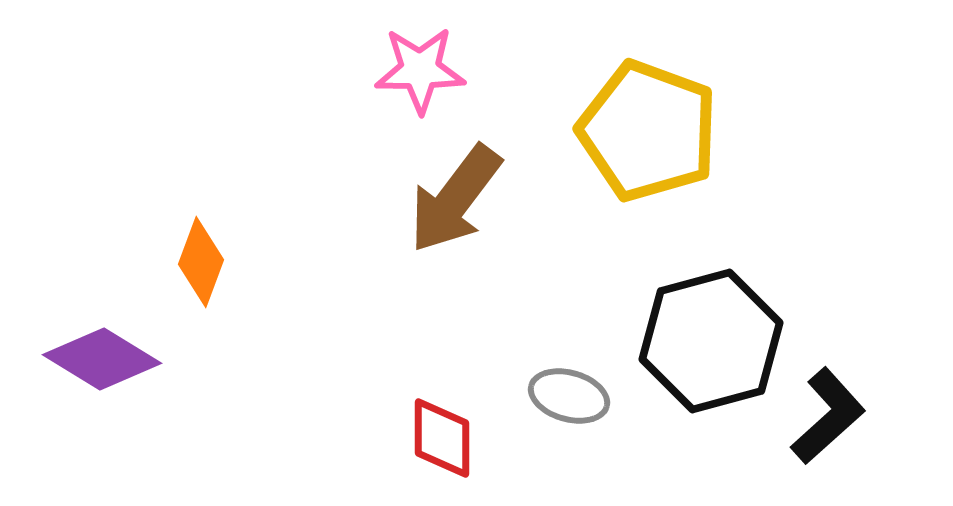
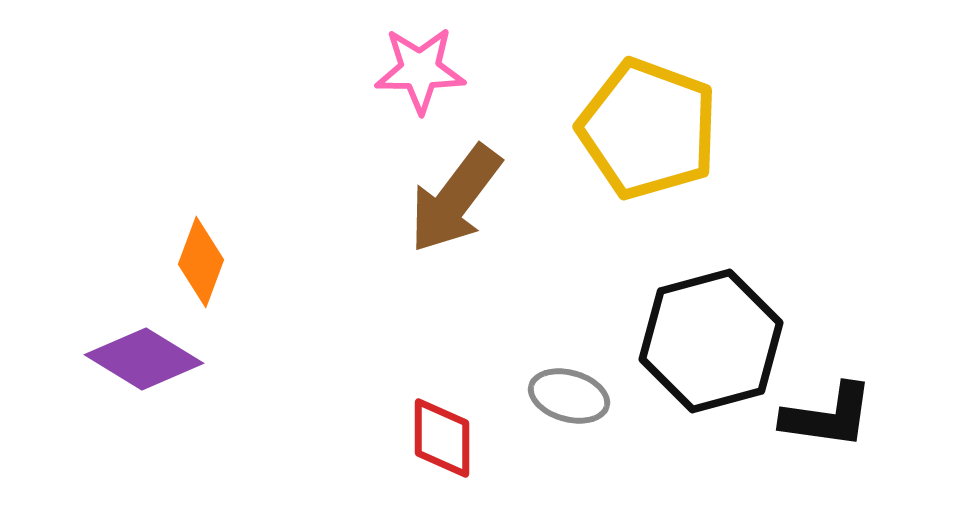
yellow pentagon: moved 2 px up
purple diamond: moved 42 px right
black L-shape: rotated 50 degrees clockwise
